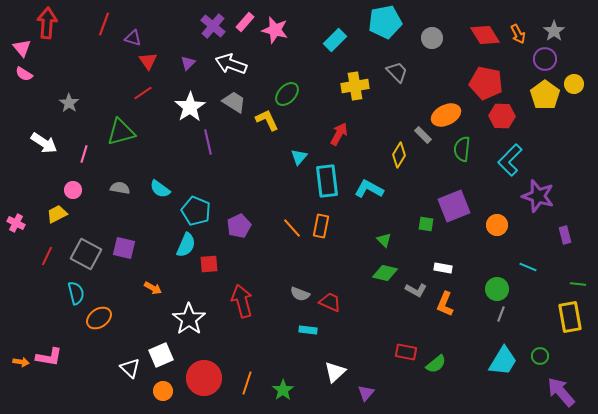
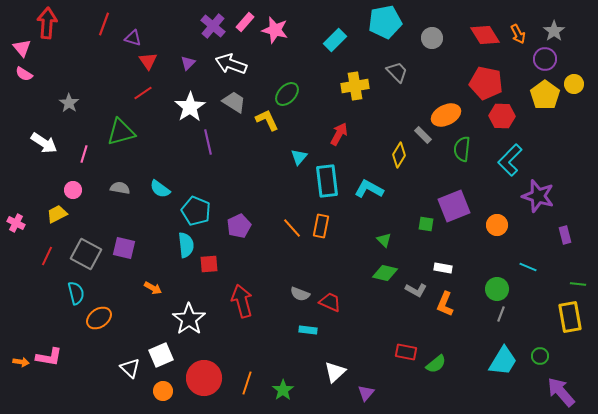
cyan semicircle at (186, 245): rotated 30 degrees counterclockwise
